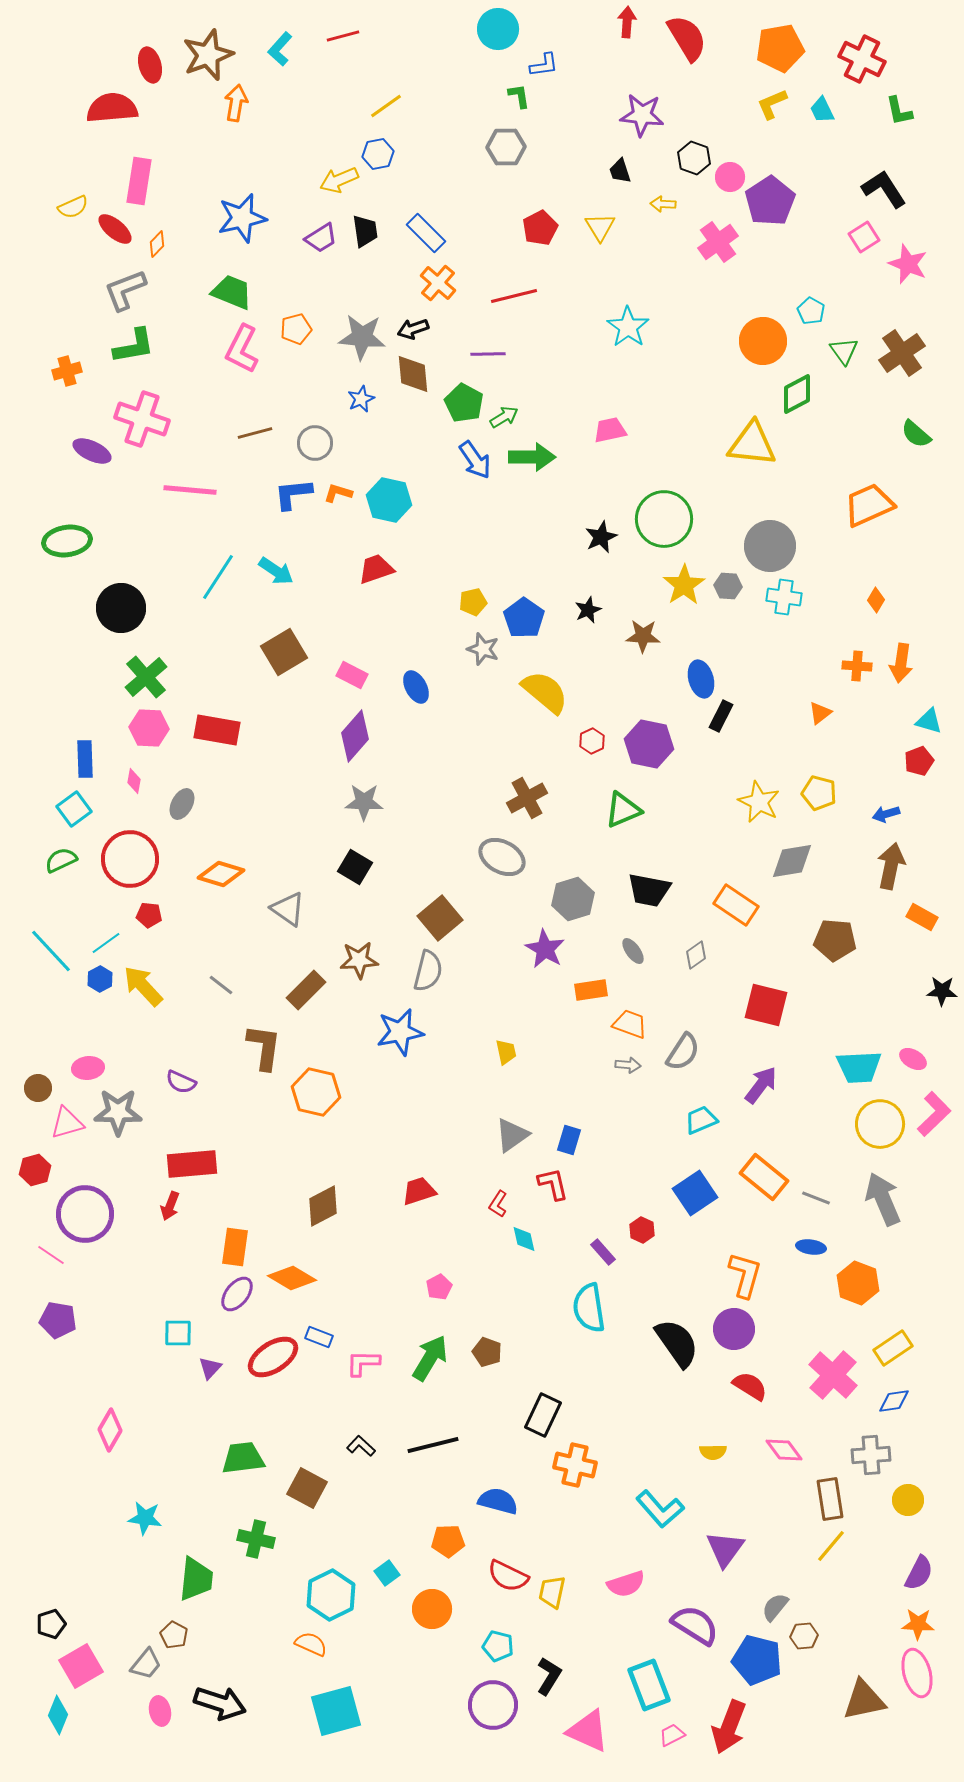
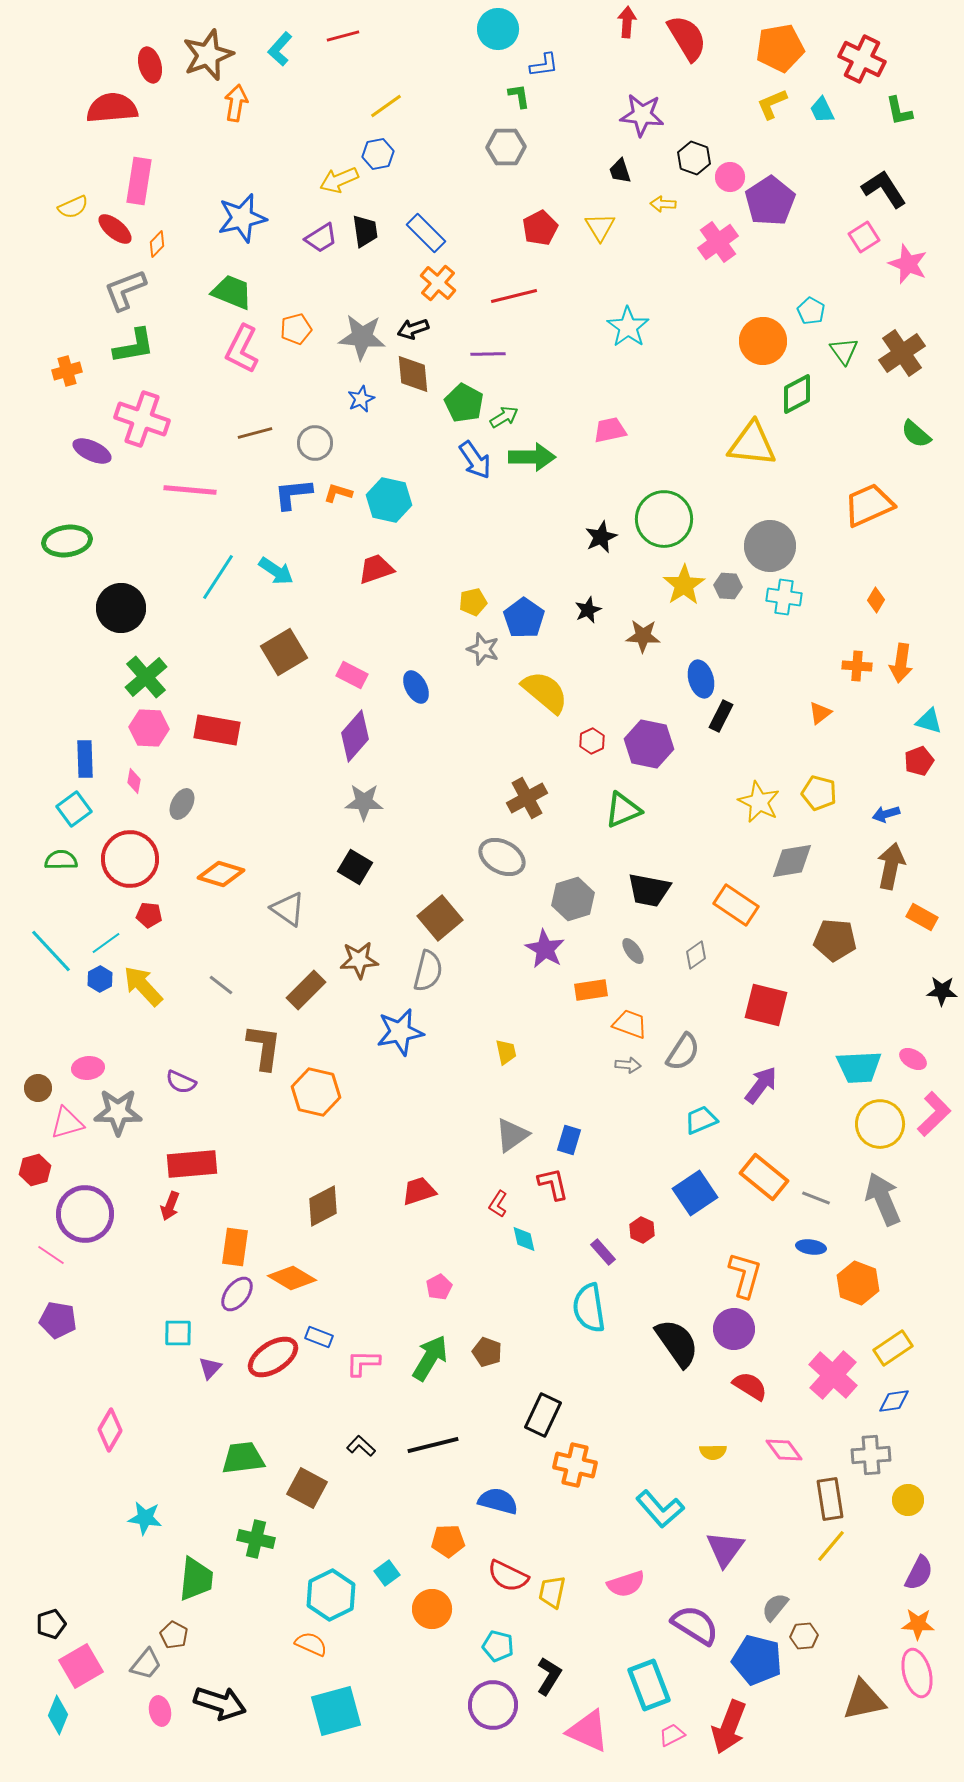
green semicircle at (61, 860): rotated 24 degrees clockwise
